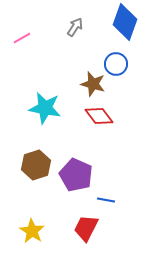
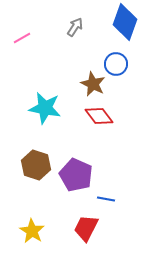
brown star: rotated 10 degrees clockwise
brown hexagon: rotated 24 degrees counterclockwise
blue line: moved 1 px up
